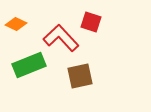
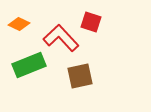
orange diamond: moved 3 px right
